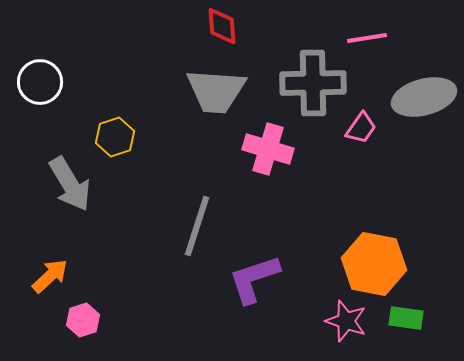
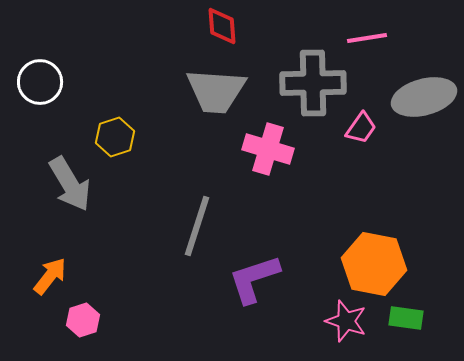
orange arrow: rotated 9 degrees counterclockwise
